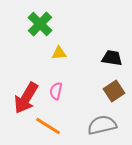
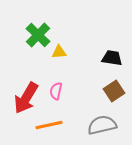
green cross: moved 2 px left, 11 px down
yellow triangle: moved 1 px up
orange line: moved 1 px right, 1 px up; rotated 44 degrees counterclockwise
